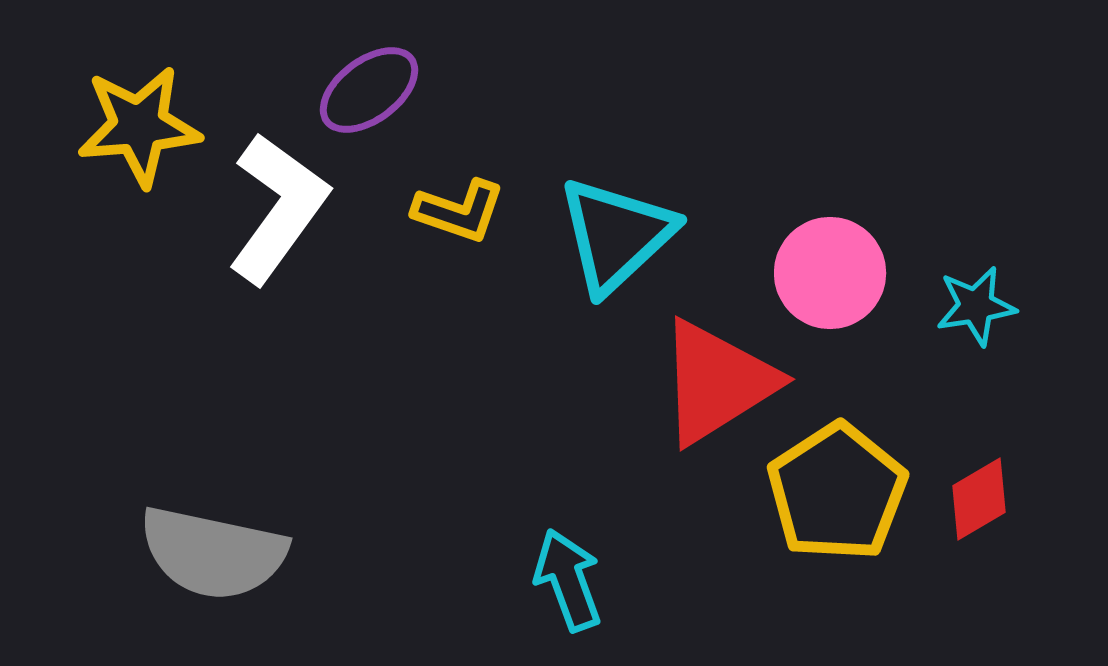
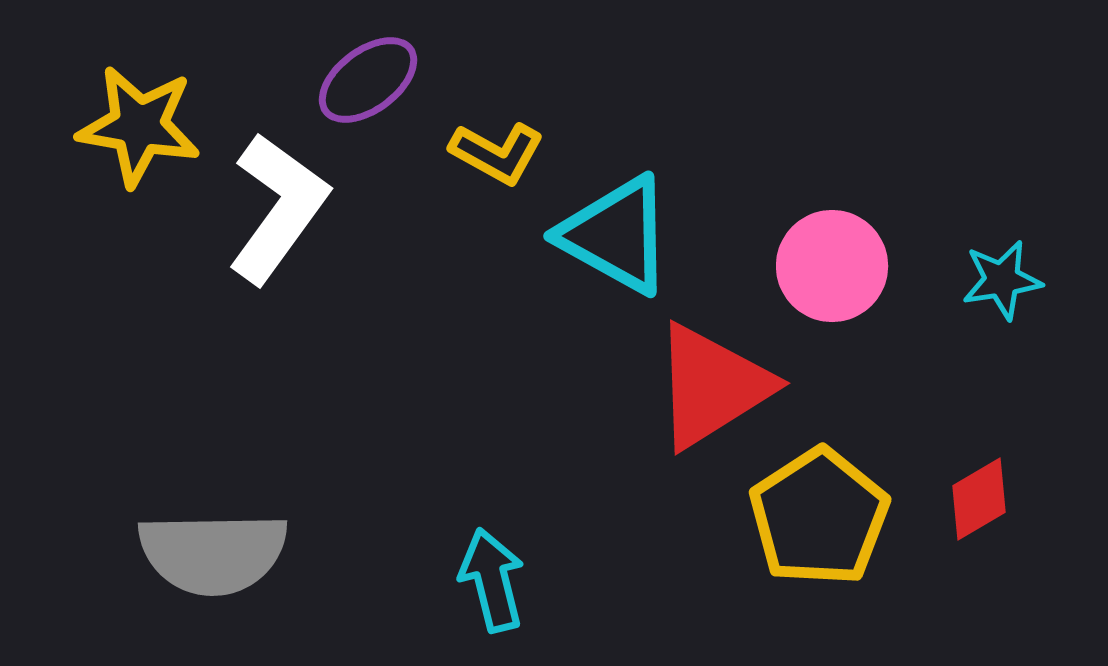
purple ellipse: moved 1 px left, 10 px up
yellow star: rotated 15 degrees clockwise
yellow L-shape: moved 38 px right, 58 px up; rotated 10 degrees clockwise
cyan triangle: rotated 48 degrees counterclockwise
pink circle: moved 2 px right, 7 px up
cyan star: moved 26 px right, 26 px up
red triangle: moved 5 px left, 4 px down
yellow pentagon: moved 18 px left, 25 px down
gray semicircle: rotated 13 degrees counterclockwise
cyan arrow: moved 76 px left; rotated 6 degrees clockwise
